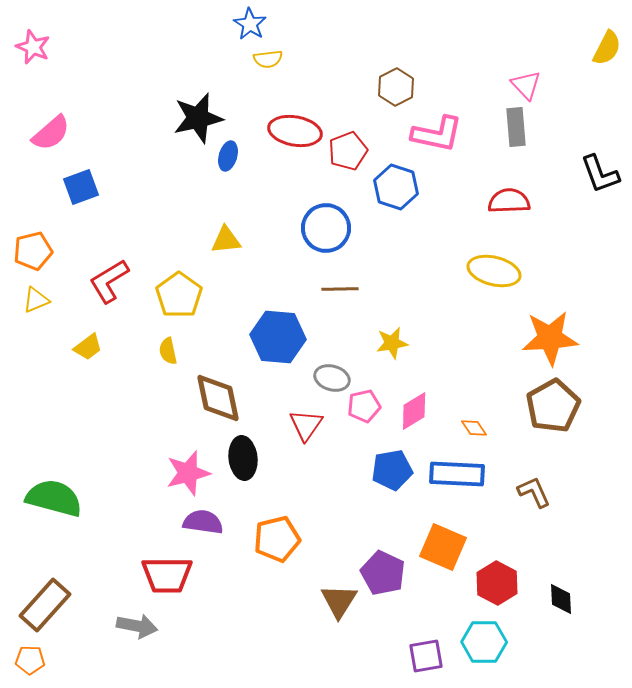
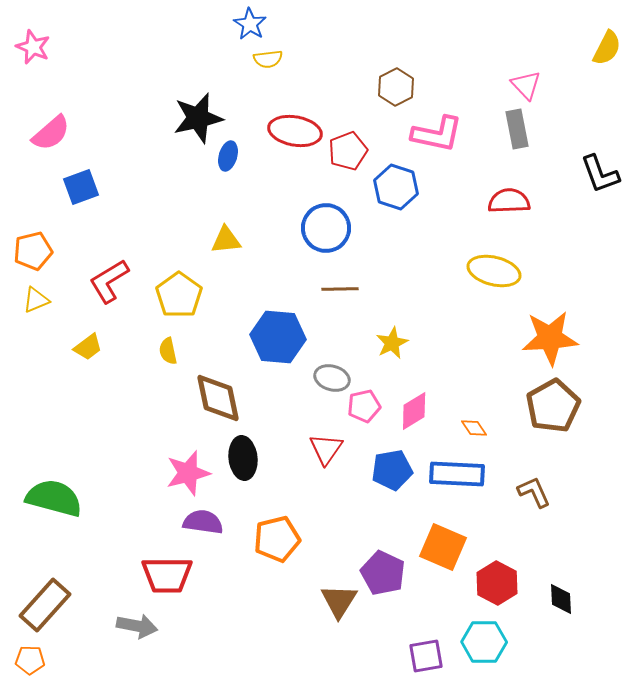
gray rectangle at (516, 127): moved 1 px right, 2 px down; rotated 6 degrees counterclockwise
yellow star at (392, 343): rotated 16 degrees counterclockwise
red triangle at (306, 425): moved 20 px right, 24 px down
